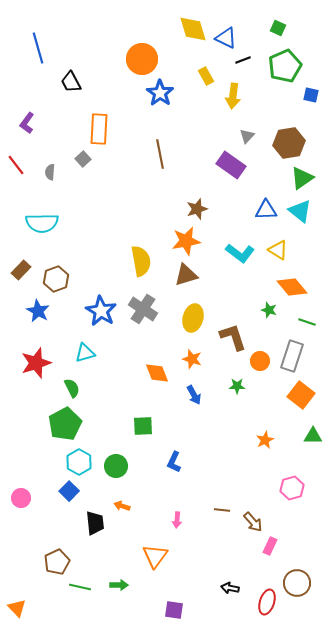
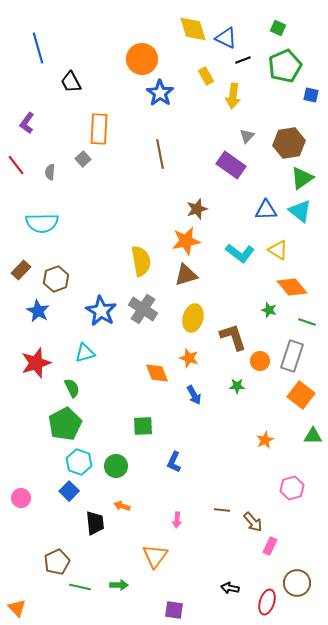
orange star at (192, 359): moved 3 px left, 1 px up
cyan hexagon at (79, 462): rotated 10 degrees counterclockwise
